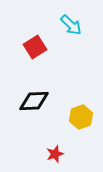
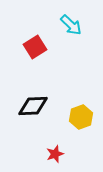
black diamond: moved 1 px left, 5 px down
